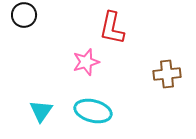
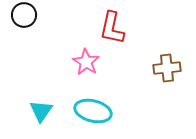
pink star: rotated 24 degrees counterclockwise
brown cross: moved 6 px up
